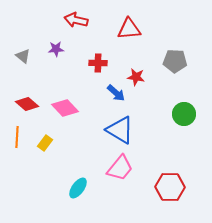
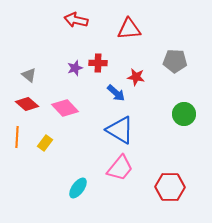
purple star: moved 19 px right, 19 px down; rotated 14 degrees counterclockwise
gray triangle: moved 6 px right, 19 px down
